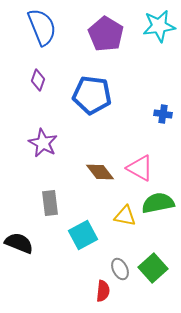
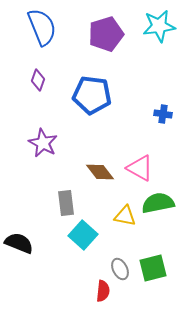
purple pentagon: rotated 24 degrees clockwise
gray rectangle: moved 16 px right
cyan square: rotated 20 degrees counterclockwise
green square: rotated 28 degrees clockwise
